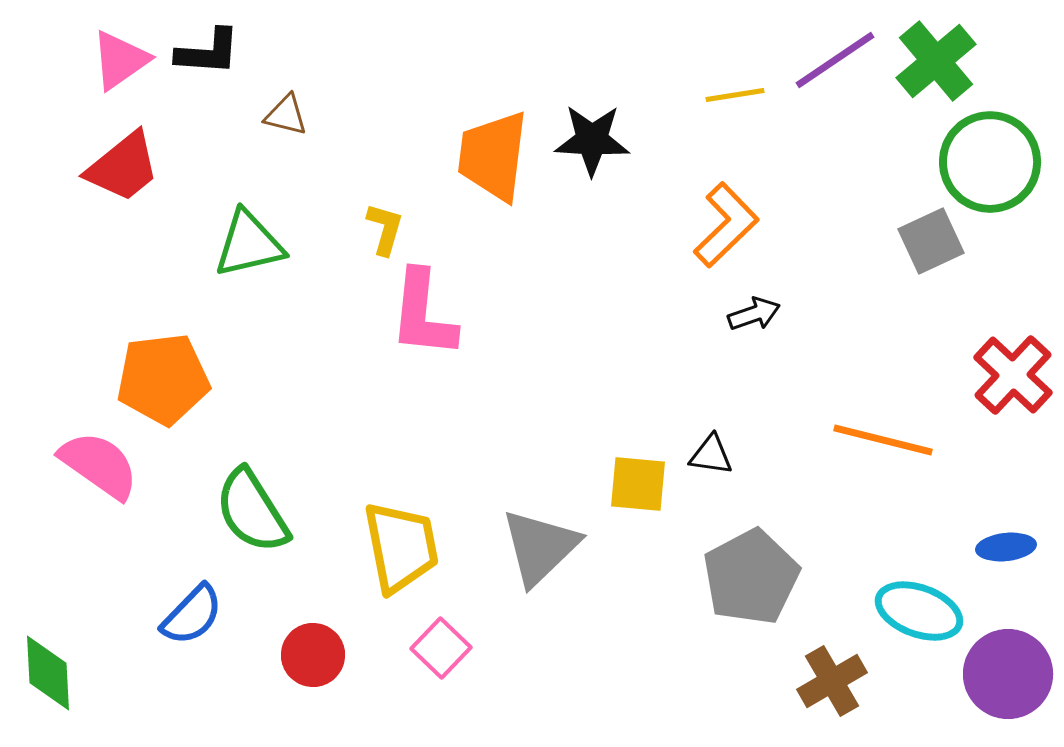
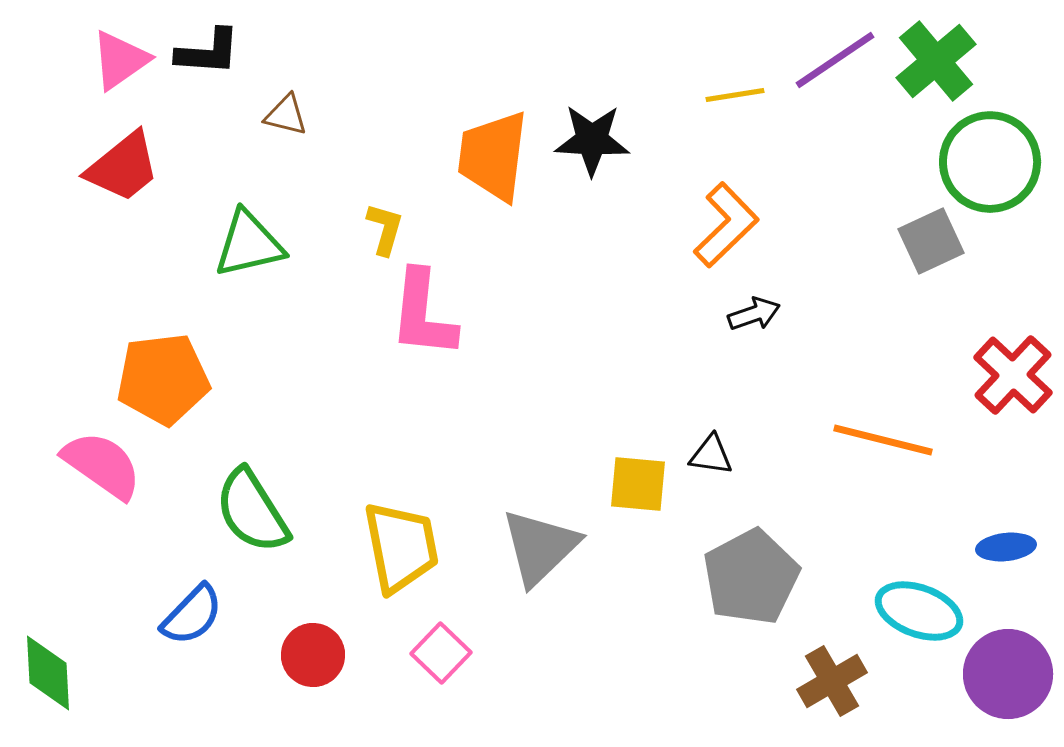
pink semicircle: moved 3 px right
pink square: moved 5 px down
